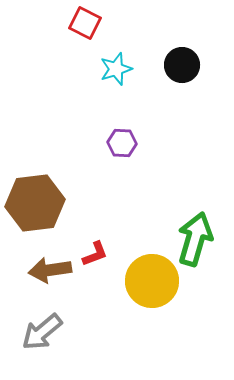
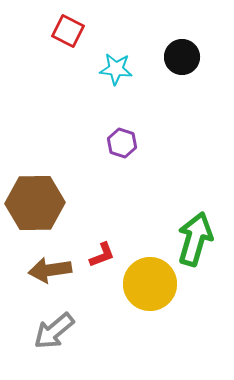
red square: moved 17 px left, 8 px down
black circle: moved 8 px up
cyan star: rotated 24 degrees clockwise
purple hexagon: rotated 16 degrees clockwise
brown hexagon: rotated 6 degrees clockwise
red L-shape: moved 7 px right, 1 px down
yellow circle: moved 2 px left, 3 px down
gray arrow: moved 12 px right, 1 px up
